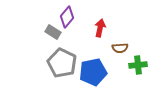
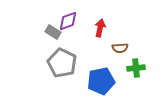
purple diamond: moved 1 px right, 4 px down; rotated 30 degrees clockwise
green cross: moved 2 px left, 3 px down
blue pentagon: moved 8 px right, 9 px down
